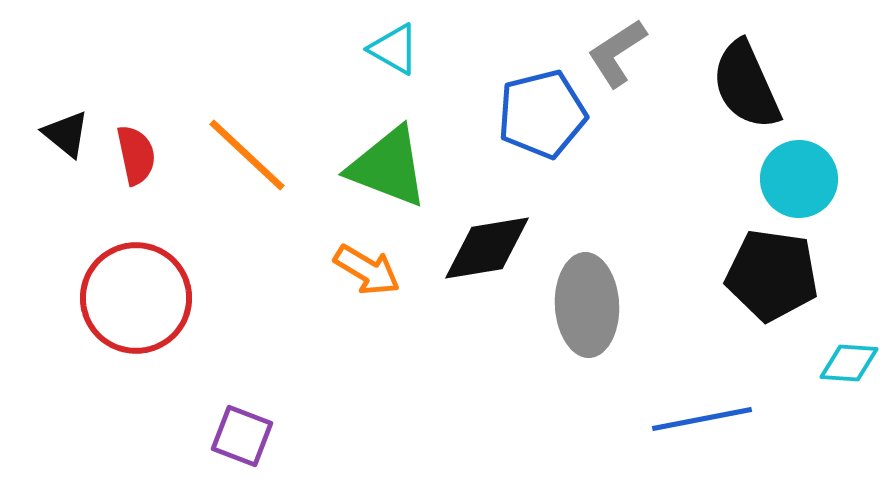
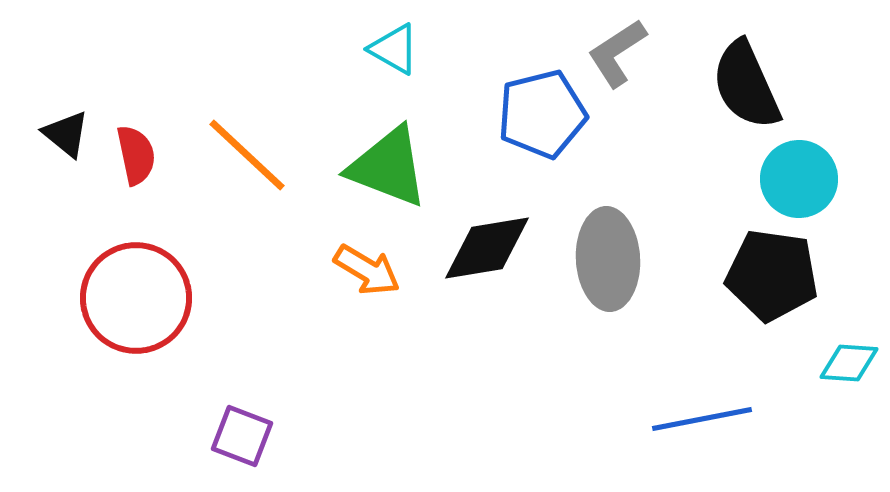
gray ellipse: moved 21 px right, 46 px up
